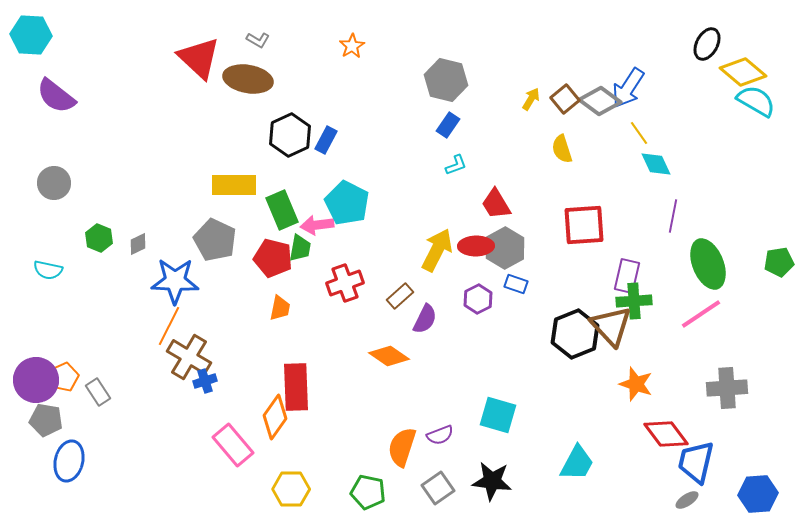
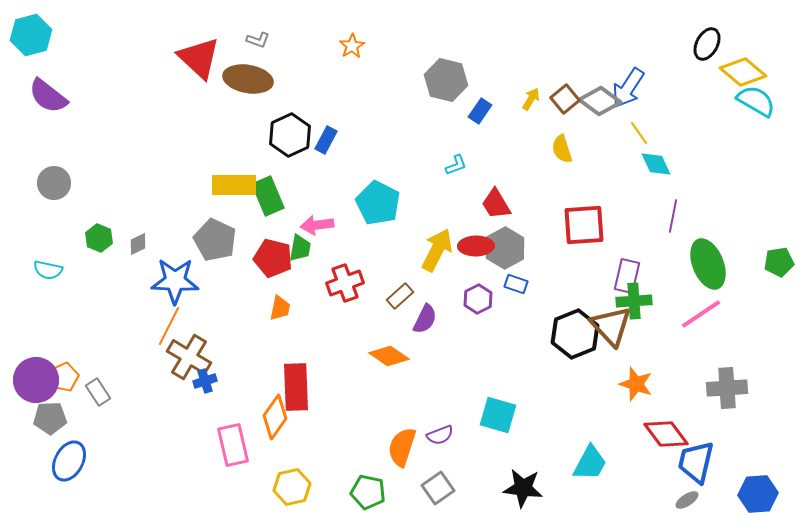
cyan hexagon at (31, 35): rotated 18 degrees counterclockwise
gray L-shape at (258, 40): rotated 10 degrees counterclockwise
purple semicircle at (56, 96): moved 8 px left
blue rectangle at (448, 125): moved 32 px right, 14 px up
cyan pentagon at (347, 203): moved 31 px right
green rectangle at (282, 210): moved 14 px left, 14 px up
gray pentagon at (46, 420): moved 4 px right, 2 px up; rotated 12 degrees counterclockwise
pink rectangle at (233, 445): rotated 27 degrees clockwise
blue ellipse at (69, 461): rotated 15 degrees clockwise
cyan trapezoid at (577, 463): moved 13 px right
black star at (492, 481): moved 31 px right, 7 px down
yellow hexagon at (291, 489): moved 1 px right, 2 px up; rotated 12 degrees counterclockwise
